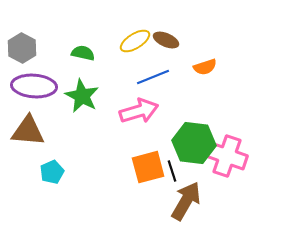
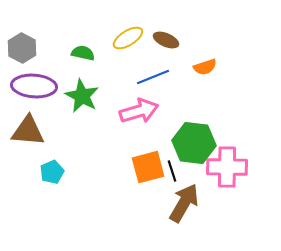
yellow ellipse: moved 7 px left, 3 px up
pink cross: moved 11 px down; rotated 18 degrees counterclockwise
brown arrow: moved 2 px left, 2 px down
